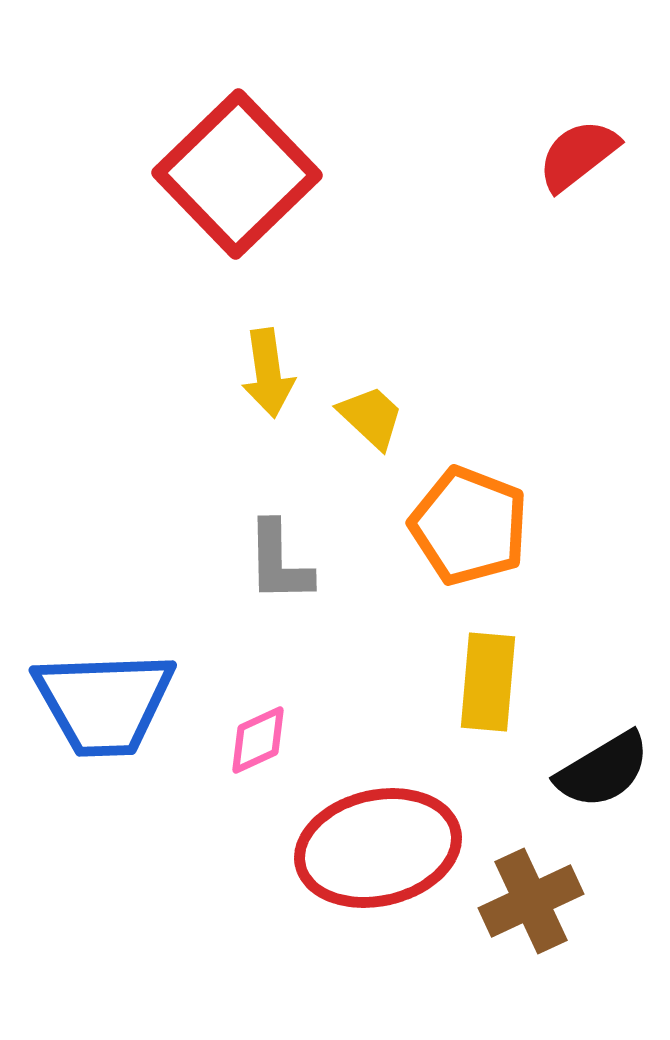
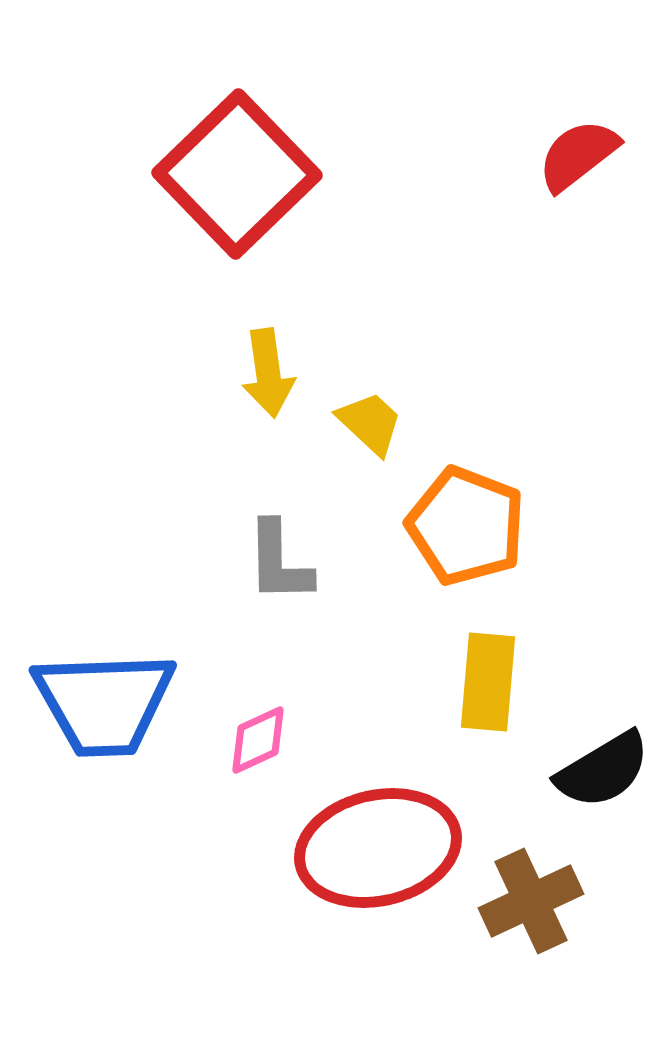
yellow trapezoid: moved 1 px left, 6 px down
orange pentagon: moved 3 px left
